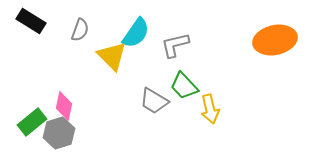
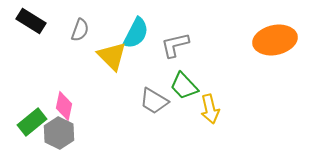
cyan semicircle: rotated 8 degrees counterclockwise
gray hexagon: rotated 16 degrees counterclockwise
